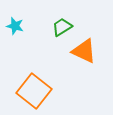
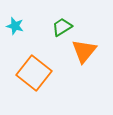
orange triangle: rotated 44 degrees clockwise
orange square: moved 18 px up
